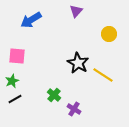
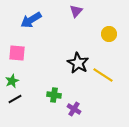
pink square: moved 3 px up
green cross: rotated 32 degrees counterclockwise
